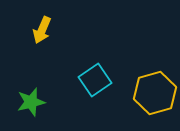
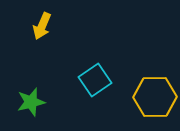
yellow arrow: moved 4 px up
yellow hexagon: moved 4 px down; rotated 15 degrees clockwise
